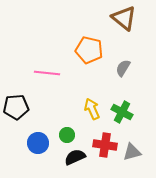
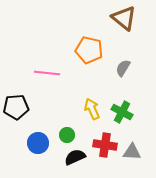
gray triangle: rotated 18 degrees clockwise
